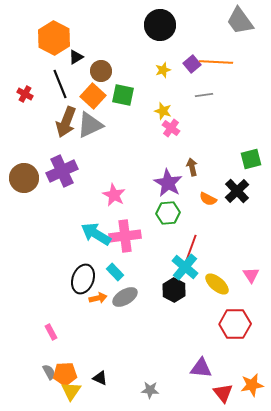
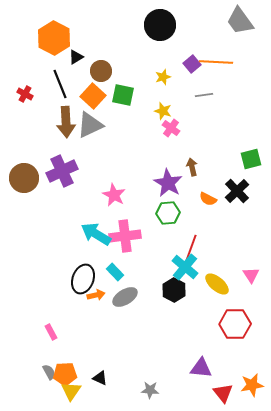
yellow star at (163, 70): moved 7 px down
brown arrow at (66, 122): rotated 24 degrees counterclockwise
orange arrow at (98, 298): moved 2 px left, 3 px up
